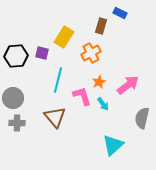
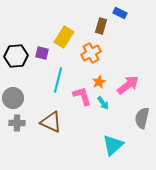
cyan arrow: moved 1 px up
brown triangle: moved 4 px left, 5 px down; rotated 25 degrees counterclockwise
